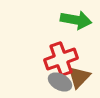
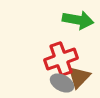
green arrow: moved 2 px right
gray ellipse: moved 2 px right, 1 px down
